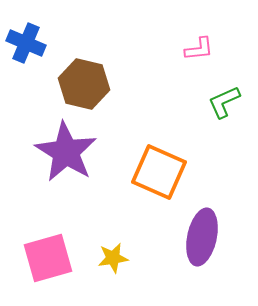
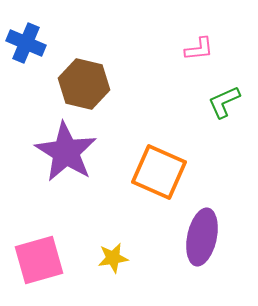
pink square: moved 9 px left, 2 px down
